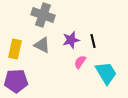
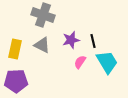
cyan trapezoid: moved 1 px right, 11 px up
